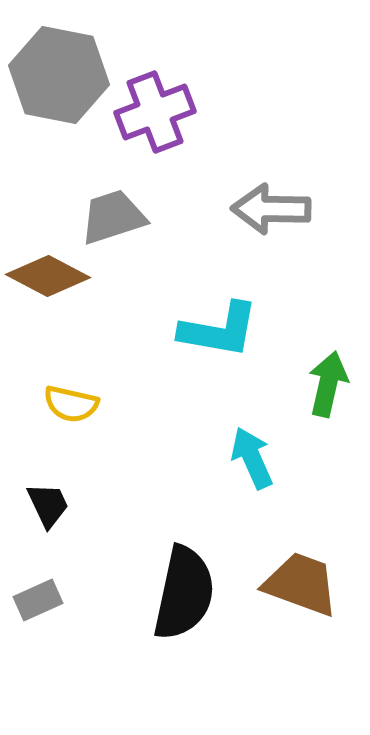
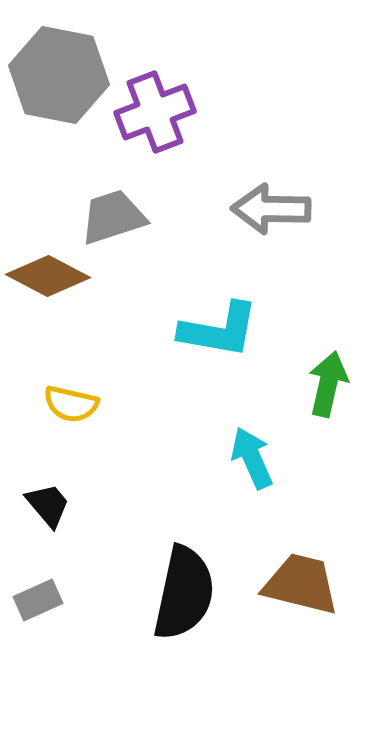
black trapezoid: rotated 15 degrees counterclockwise
brown trapezoid: rotated 6 degrees counterclockwise
